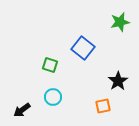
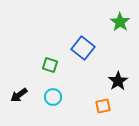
green star: rotated 24 degrees counterclockwise
black arrow: moved 3 px left, 15 px up
